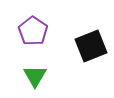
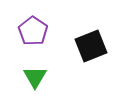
green triangle: moved 1 px down
